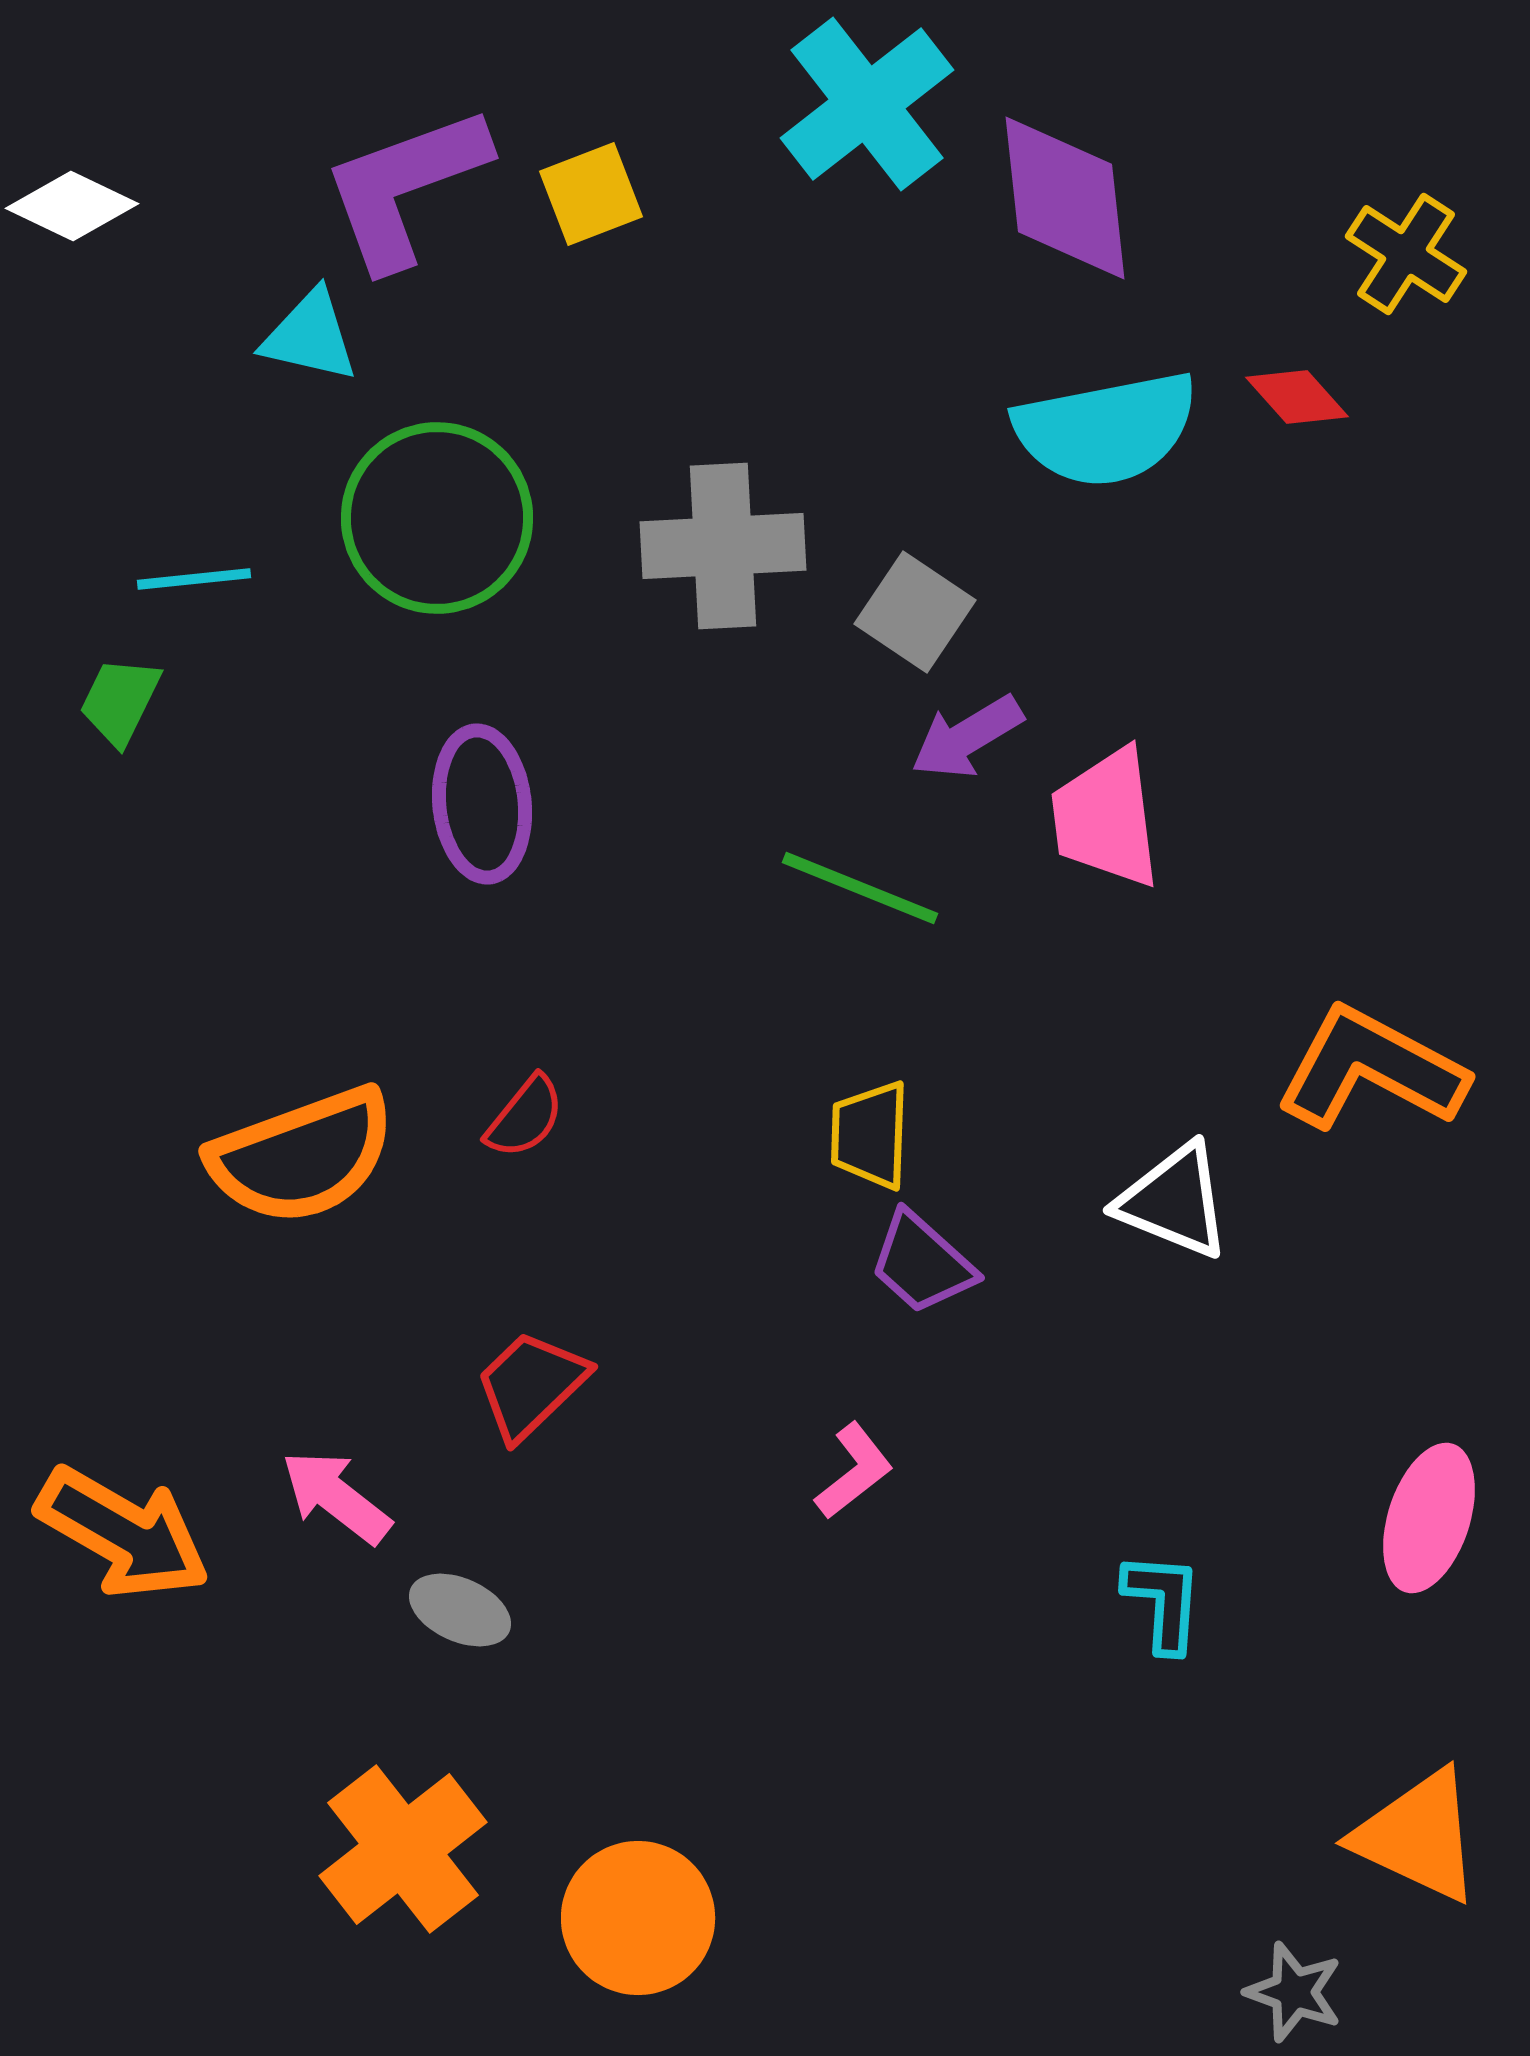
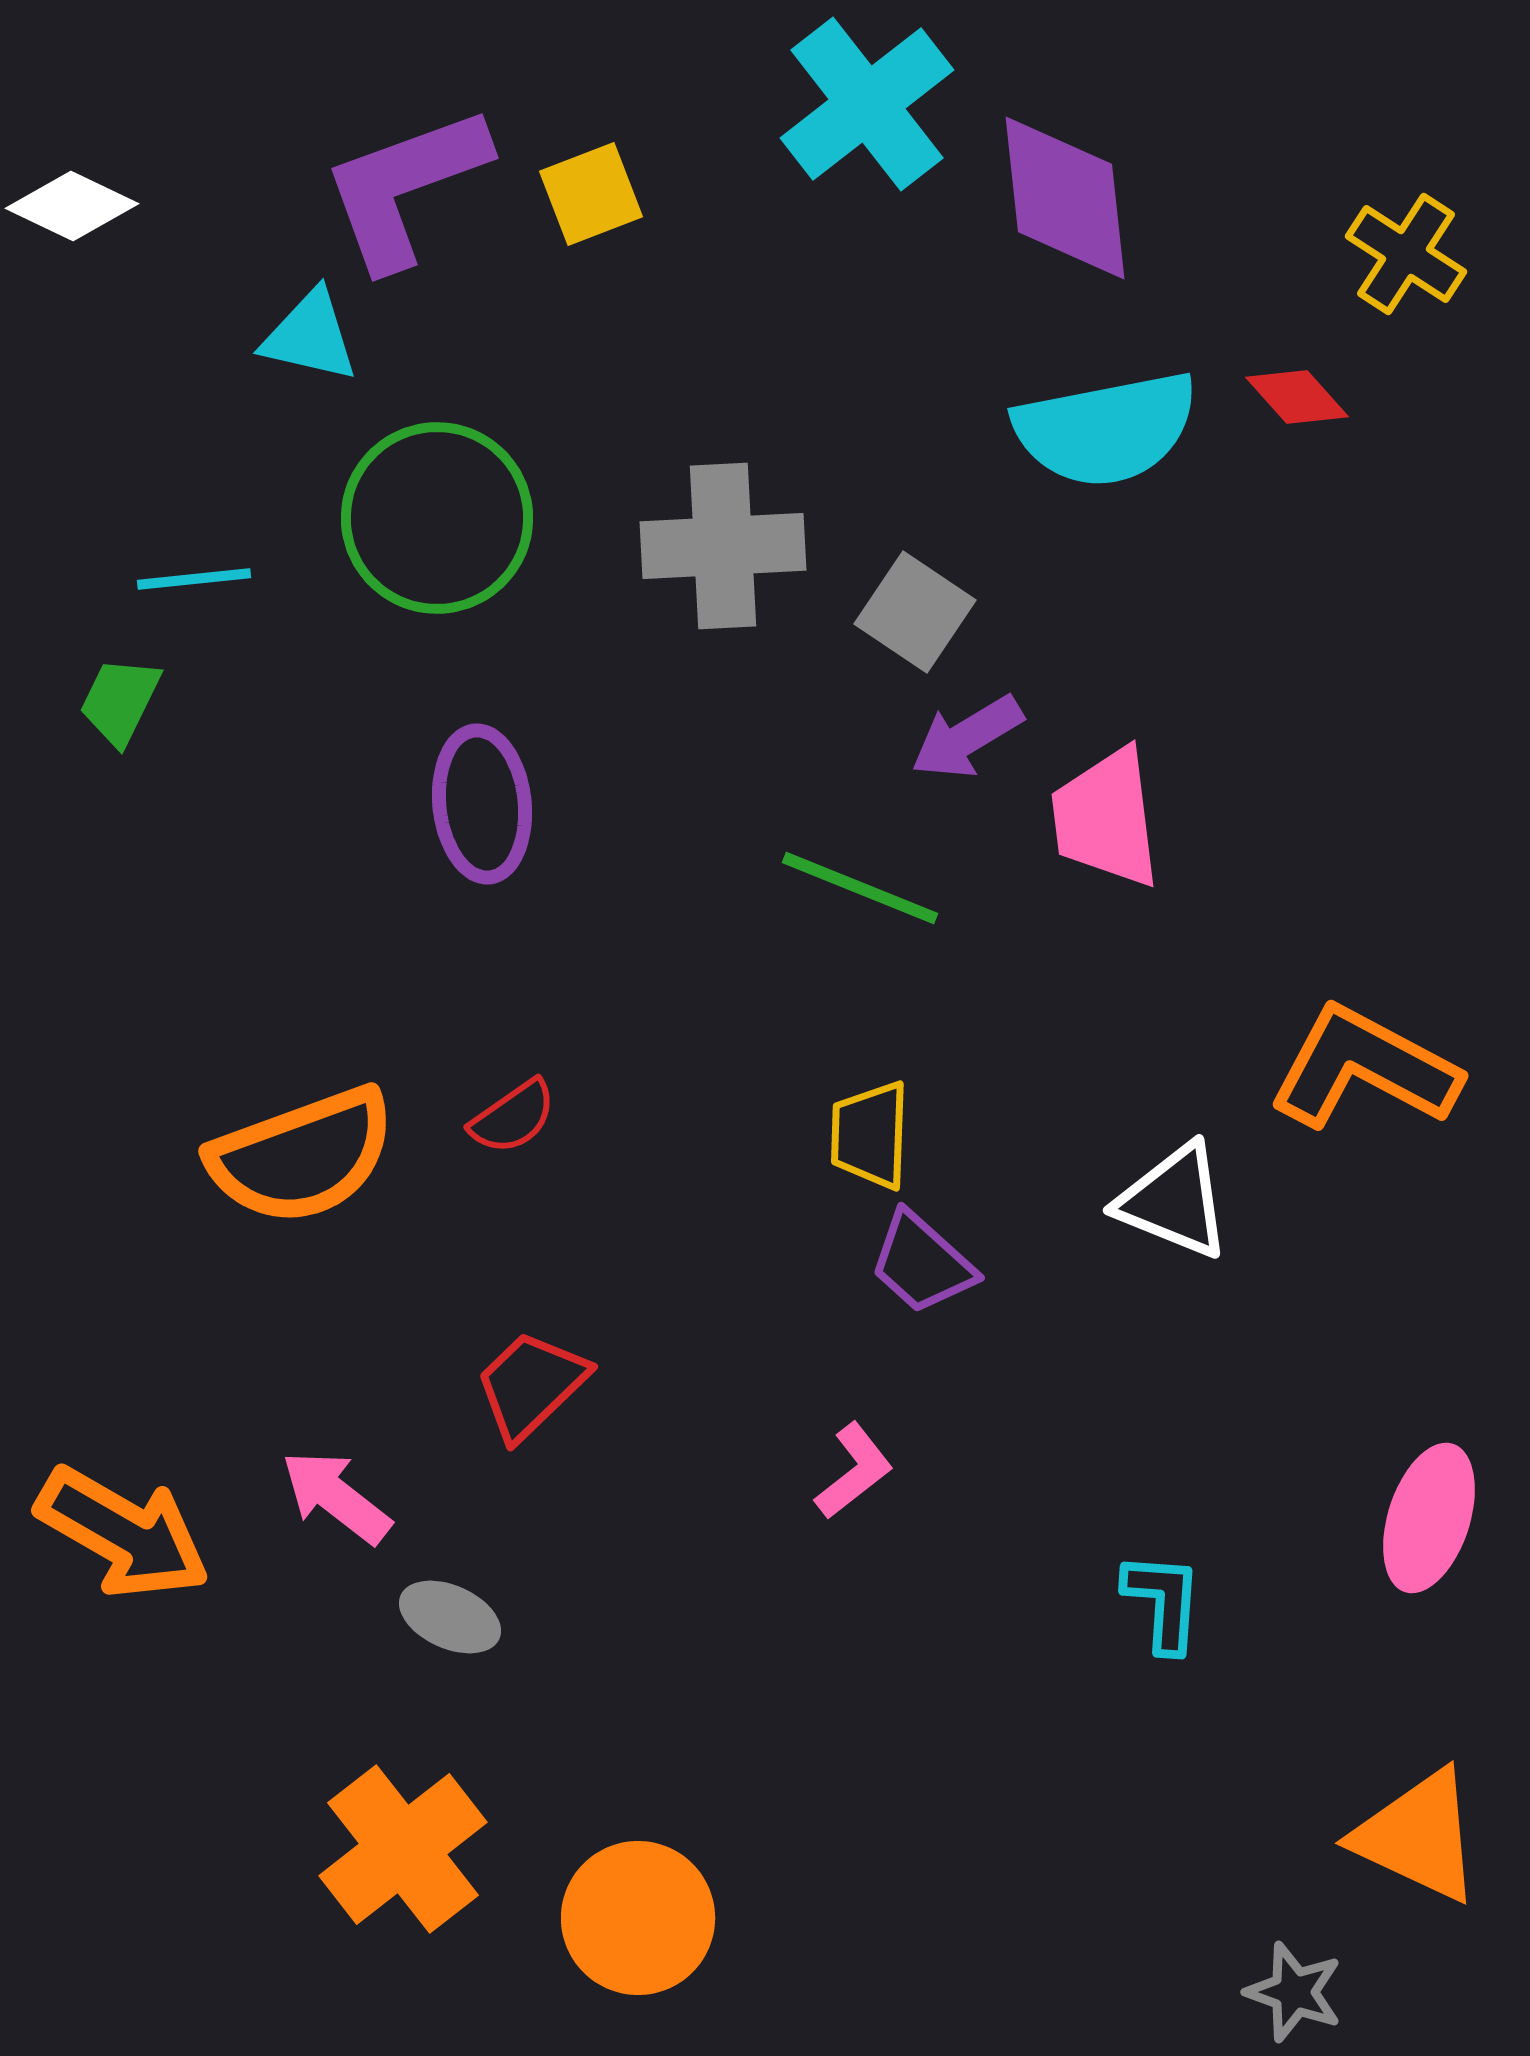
orange L-shape: moved 7 px left, 1 px up
red semicircle: moved 12 px left; rotated 16 degrees clockwise
gray ellipse: moved 10 px left, 7 px down
